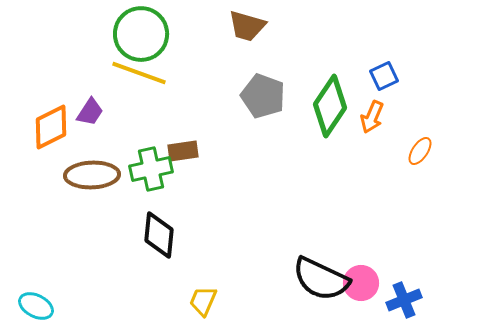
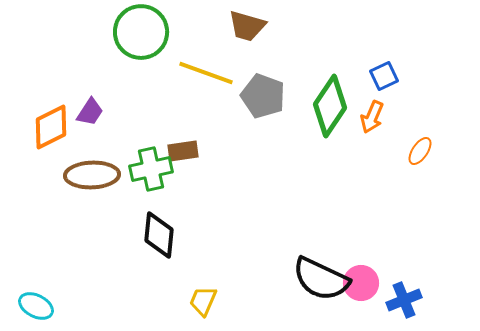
green circle: moved 2 px up
yellow line: moved 67 px right
